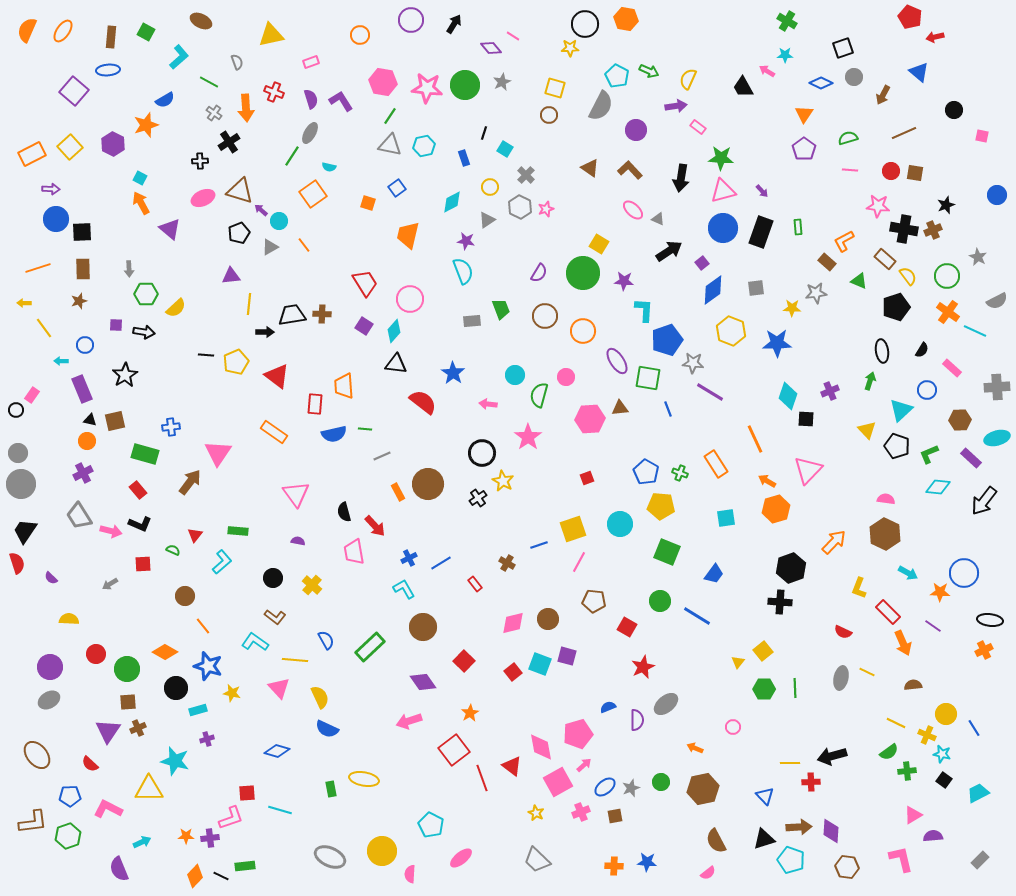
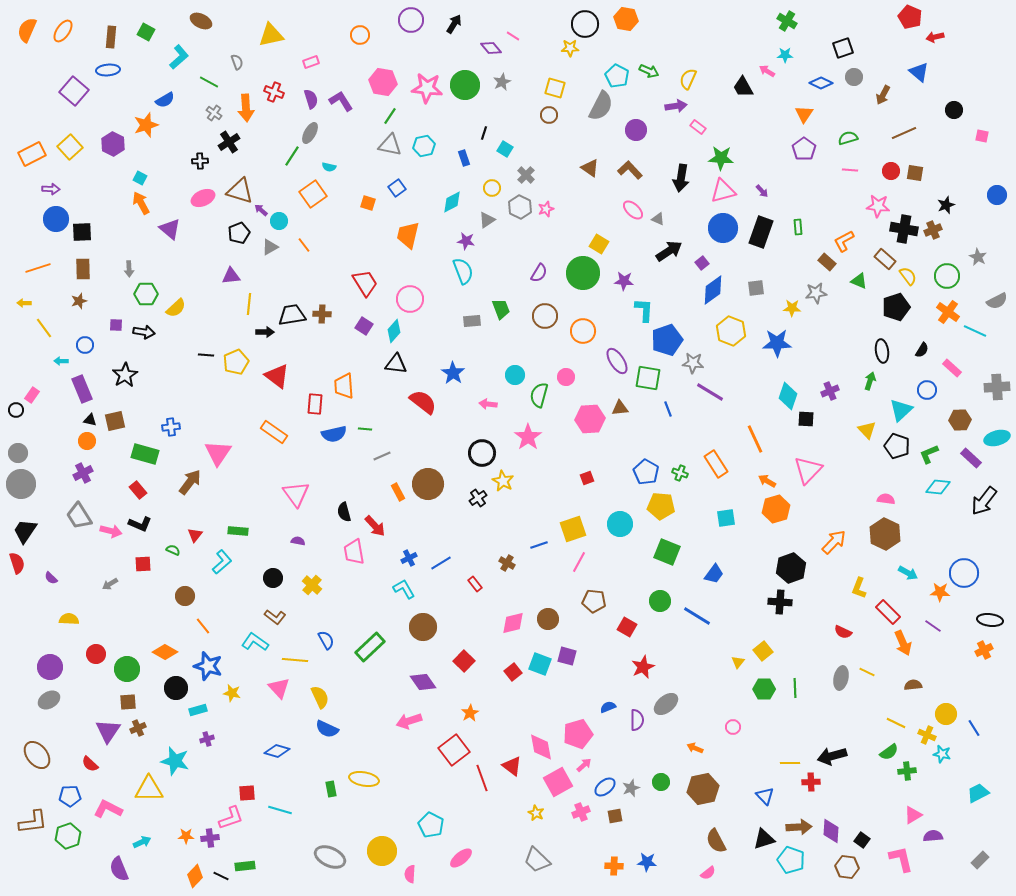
yellow circle at (490, 187): moved 2 px right, 1 px down
black square at (944, 780): moved 82 px left, 60 px down
